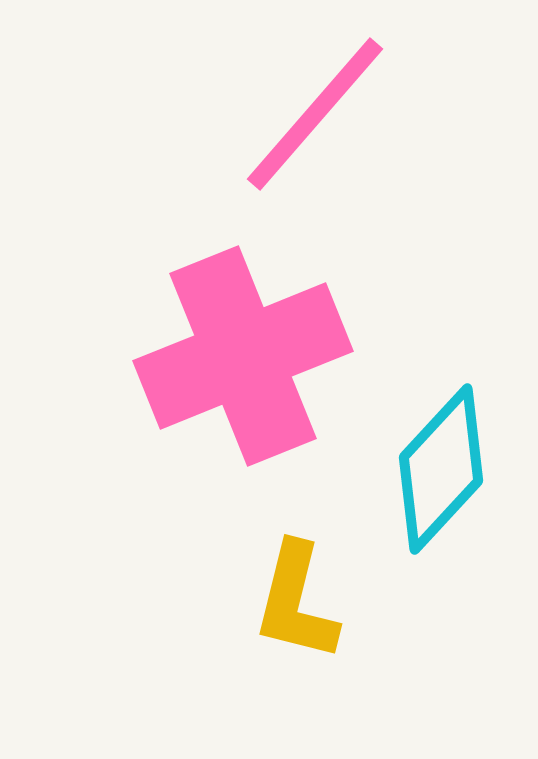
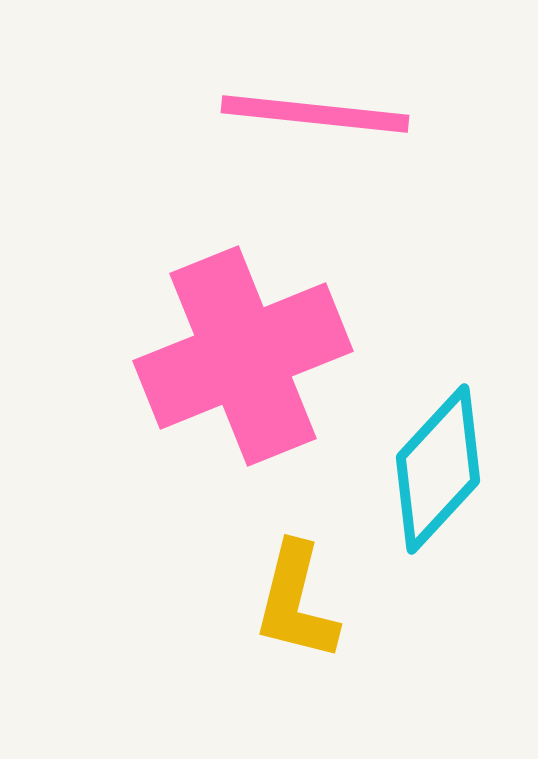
pink line: rotated 55 degrees clockwise
cyan diamond: moved 3 px left
